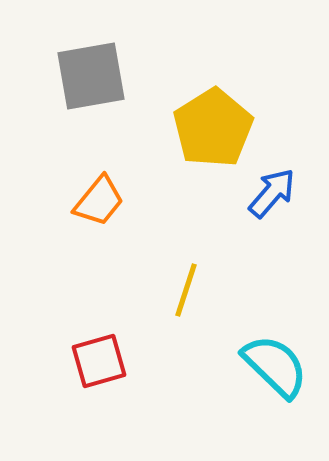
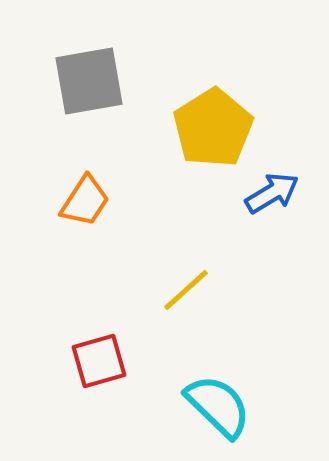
gray square: moved 2 px left, 5 px down
blue arrow: rotated 18 degrees clockwise
orange trapezoid: moved 14 px left; rotated 6 degrees counterclockwise
yellow line: rotated 30 degrees clockwise
cyan semicircle: moved 57 px left, 40 px down
